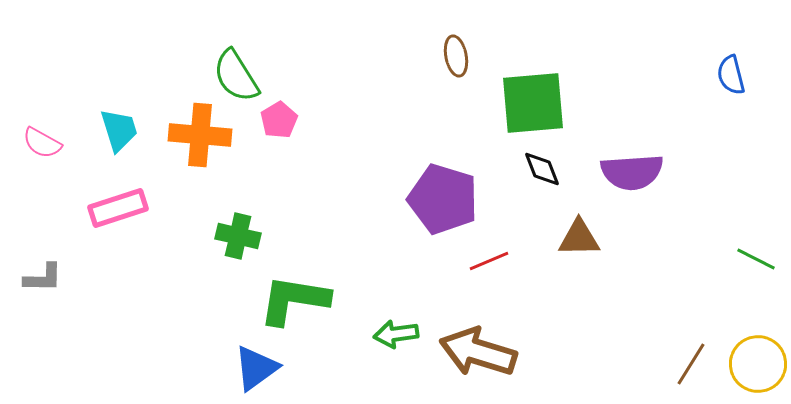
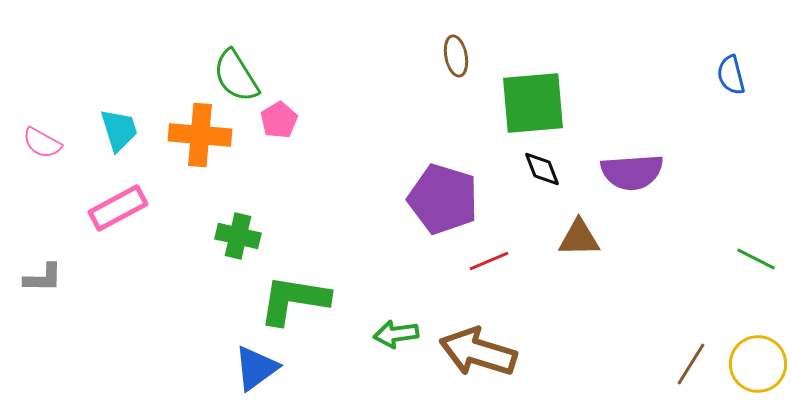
pink rectangle: rotated 10 degrees counterclockwise
